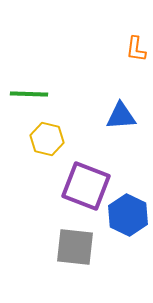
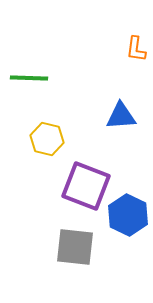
green line: moved 16 px up
